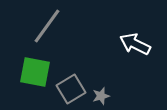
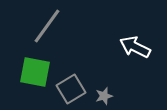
white arrow: moved 3 px down
gray star: moved 3 px right
